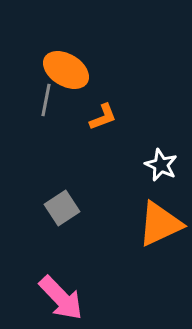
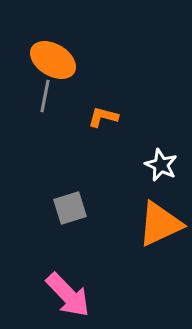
orange ellipse: moved 13 px left, 10 px up
gray line: moved 1 px left, 4 px up
orange L-shape: rotated 144 degrees counterclockwise
gray square: moved 8 px right; rotated 16 degrees clockwise
pink arrow: moved 7 px right, 3 px up
